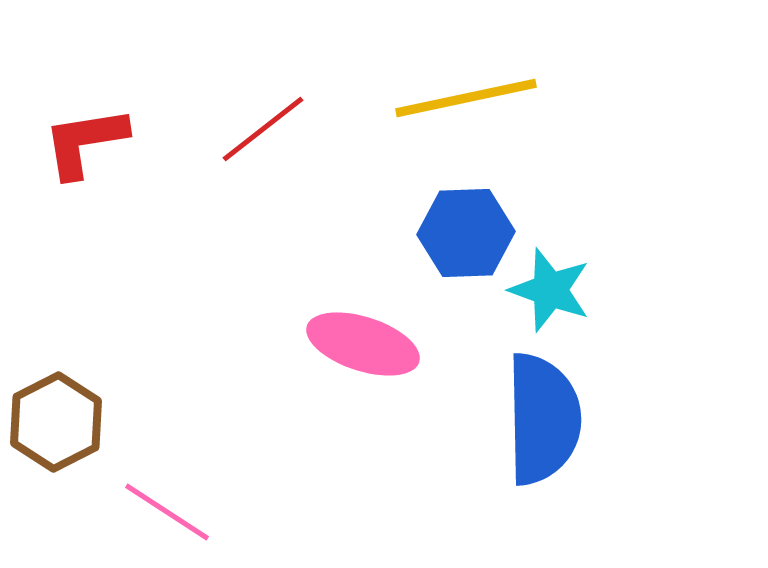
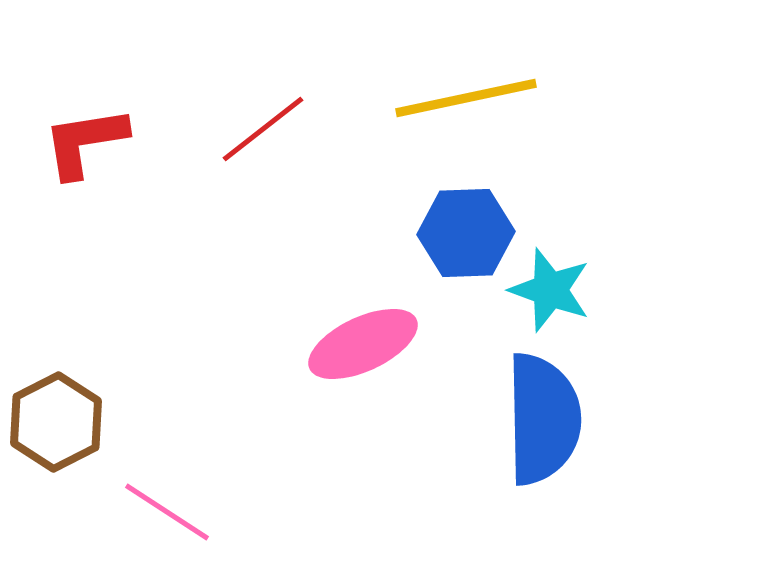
pink ellipse: rotated 43 degrees counterclockwise
